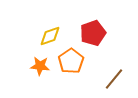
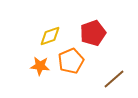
orange pentagon: rotated 10 degrees clockwise
brown line: rotated 10 degrees clockwise
